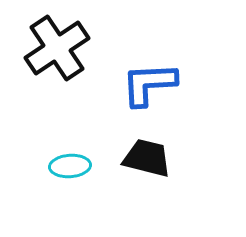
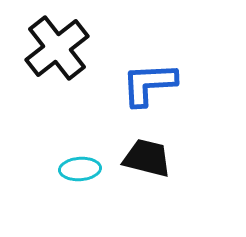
black cross: rotated 4 degrees counterclockwise
cyan ellipse: moved 10 px right, 3 px down
